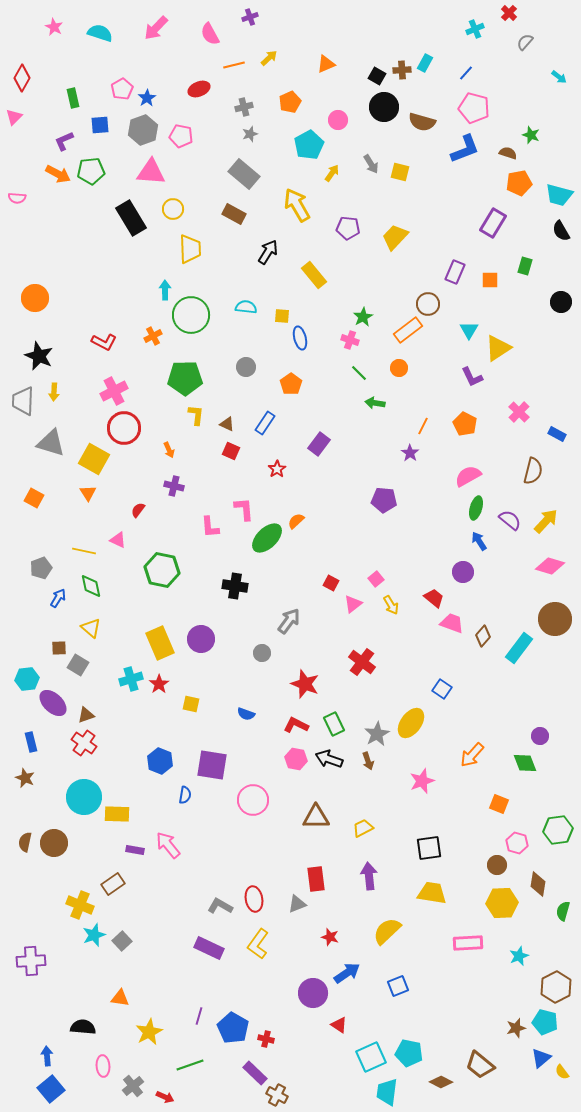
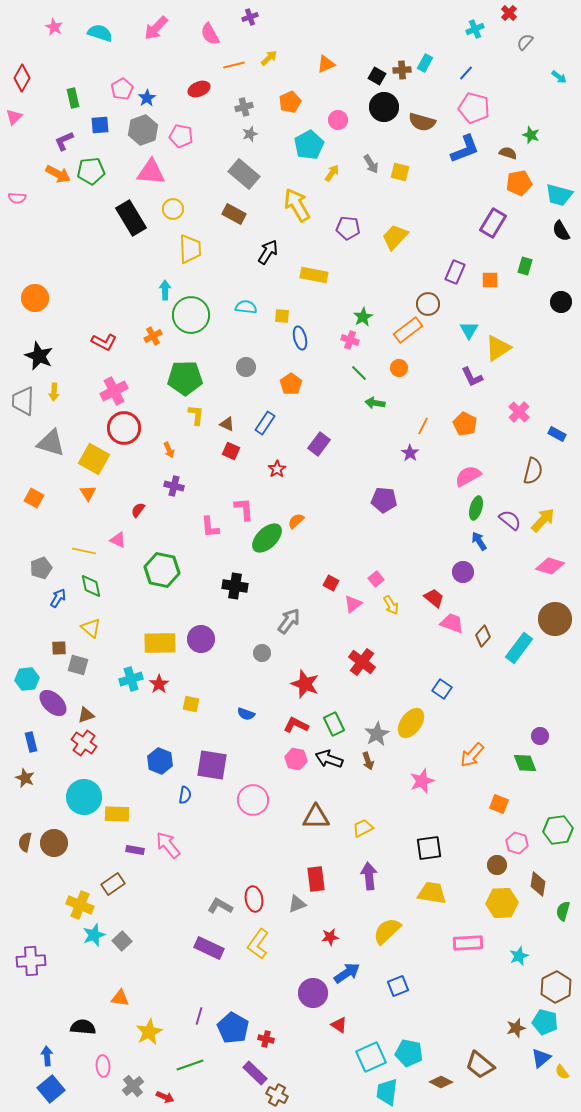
yellow rectangle at (314, 275): rotated 40 degrees counterclockwise
yellow arrow at (546, 521): moved 3 px left, 1 px up
yellow rectangle at (160, 643): rotated 68 degrees counterclockwise
gray square at (78, 665): rotated 15 degrees counterclockwise
red star at (330, 937): rotated 24 degrees counterclockwise
